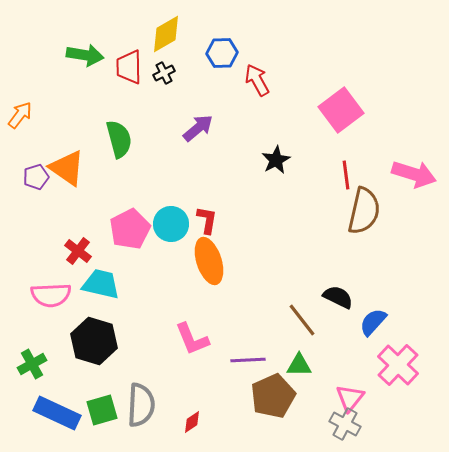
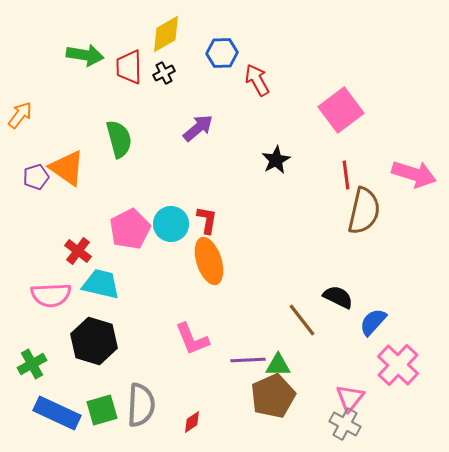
green triangle: moved 21 px left
